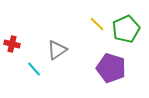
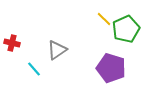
yellow line: moved 7 px right, 5 px up
red cross: moved 1 px up
